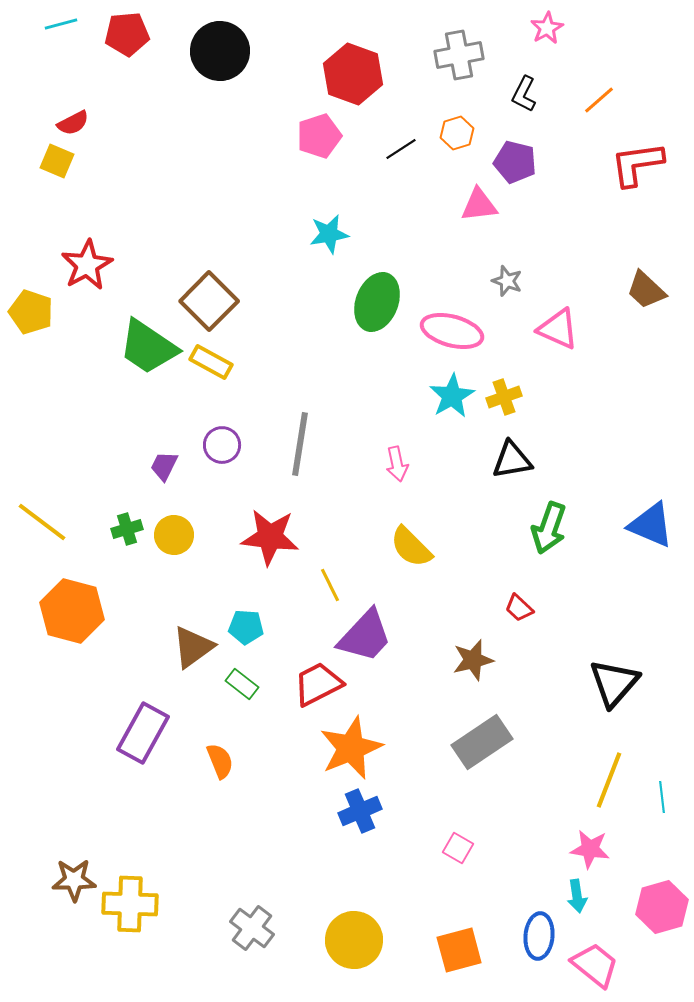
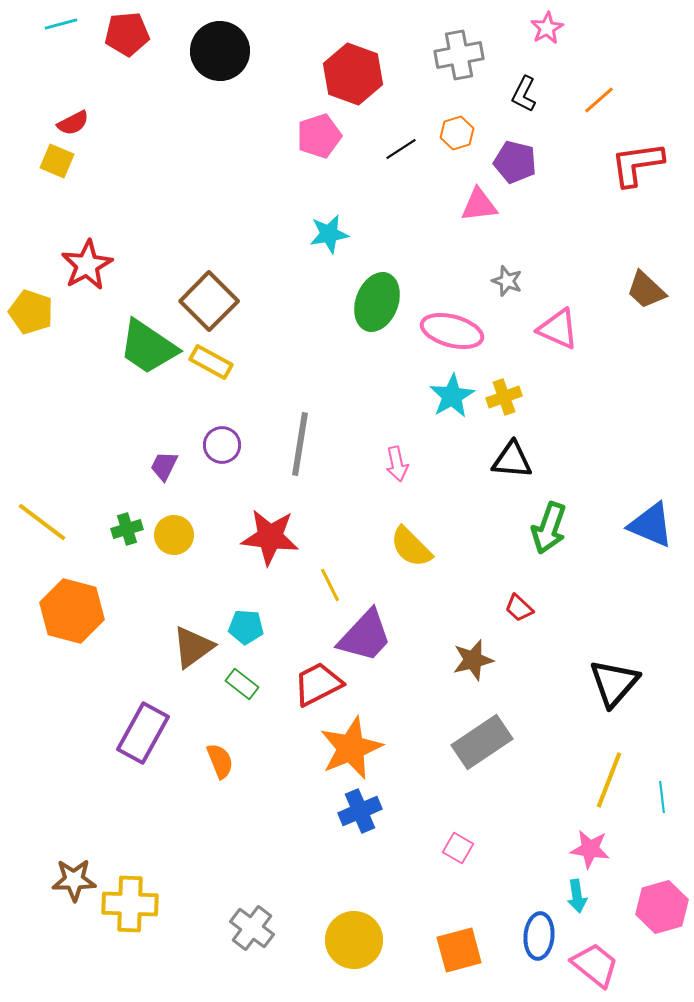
black triangle at (512, 460): rotated 15 degrees clockwise
